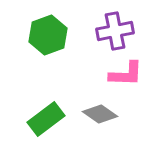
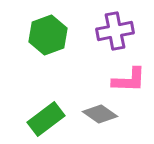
pink L-shape: moved 3 px right, 6 px down
